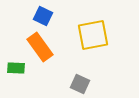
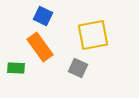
gray square: moved 2 px left, 16 px up
